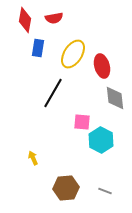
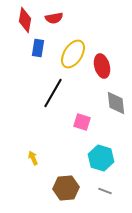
gray diamond: moved 1 px right, 5 px down
pink square: rotated 12 degrees clockwise
cyan hexagon: moved 18 px down; rotated 10 degrees counterclockwise
